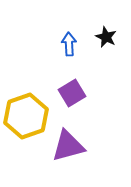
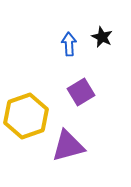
black star: moved 4 px left
purple square: moved 9 px right, 1 px up
